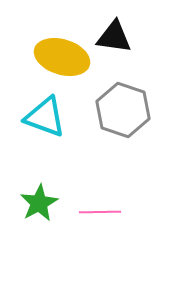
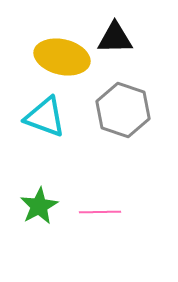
black triangle: moved 1 px right, 1 px down; rotated 9 degrees counterclockwise
yellow ellipse: rotated 4 degrees counterclockwise
green star: moved 3 px down
